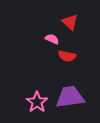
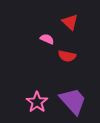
pink semicircle: moved 5 px left
purple trapezoid: moved 3 px right, 4 px down; rotated 56 degrees clockwise
